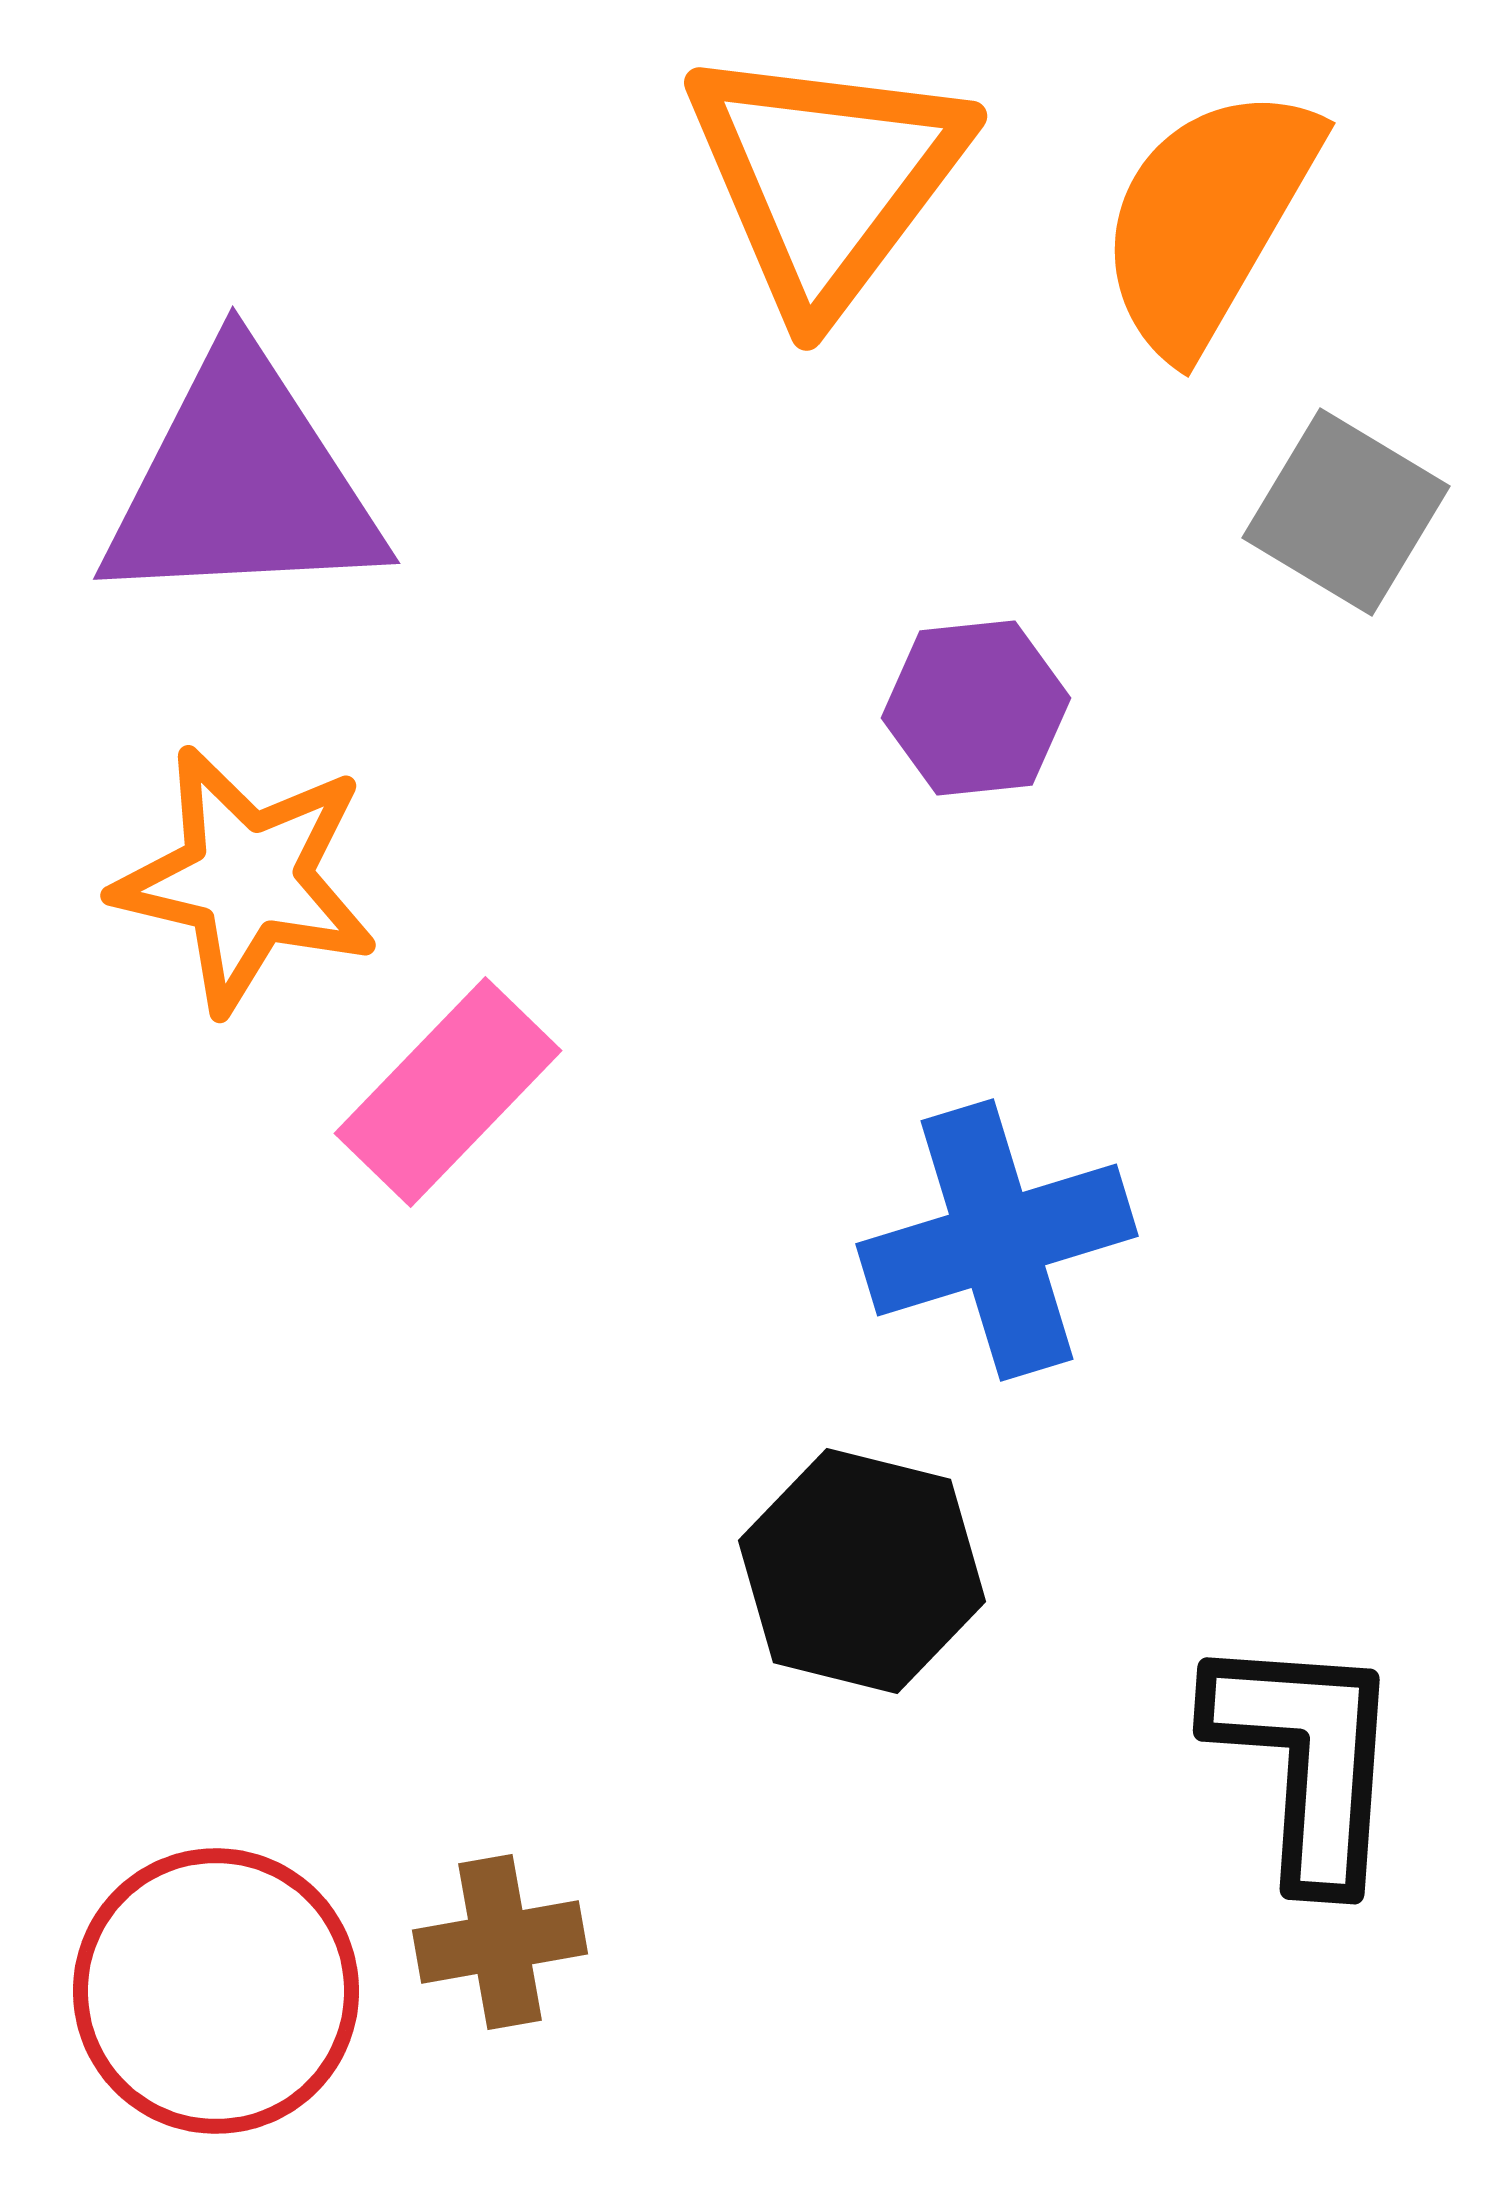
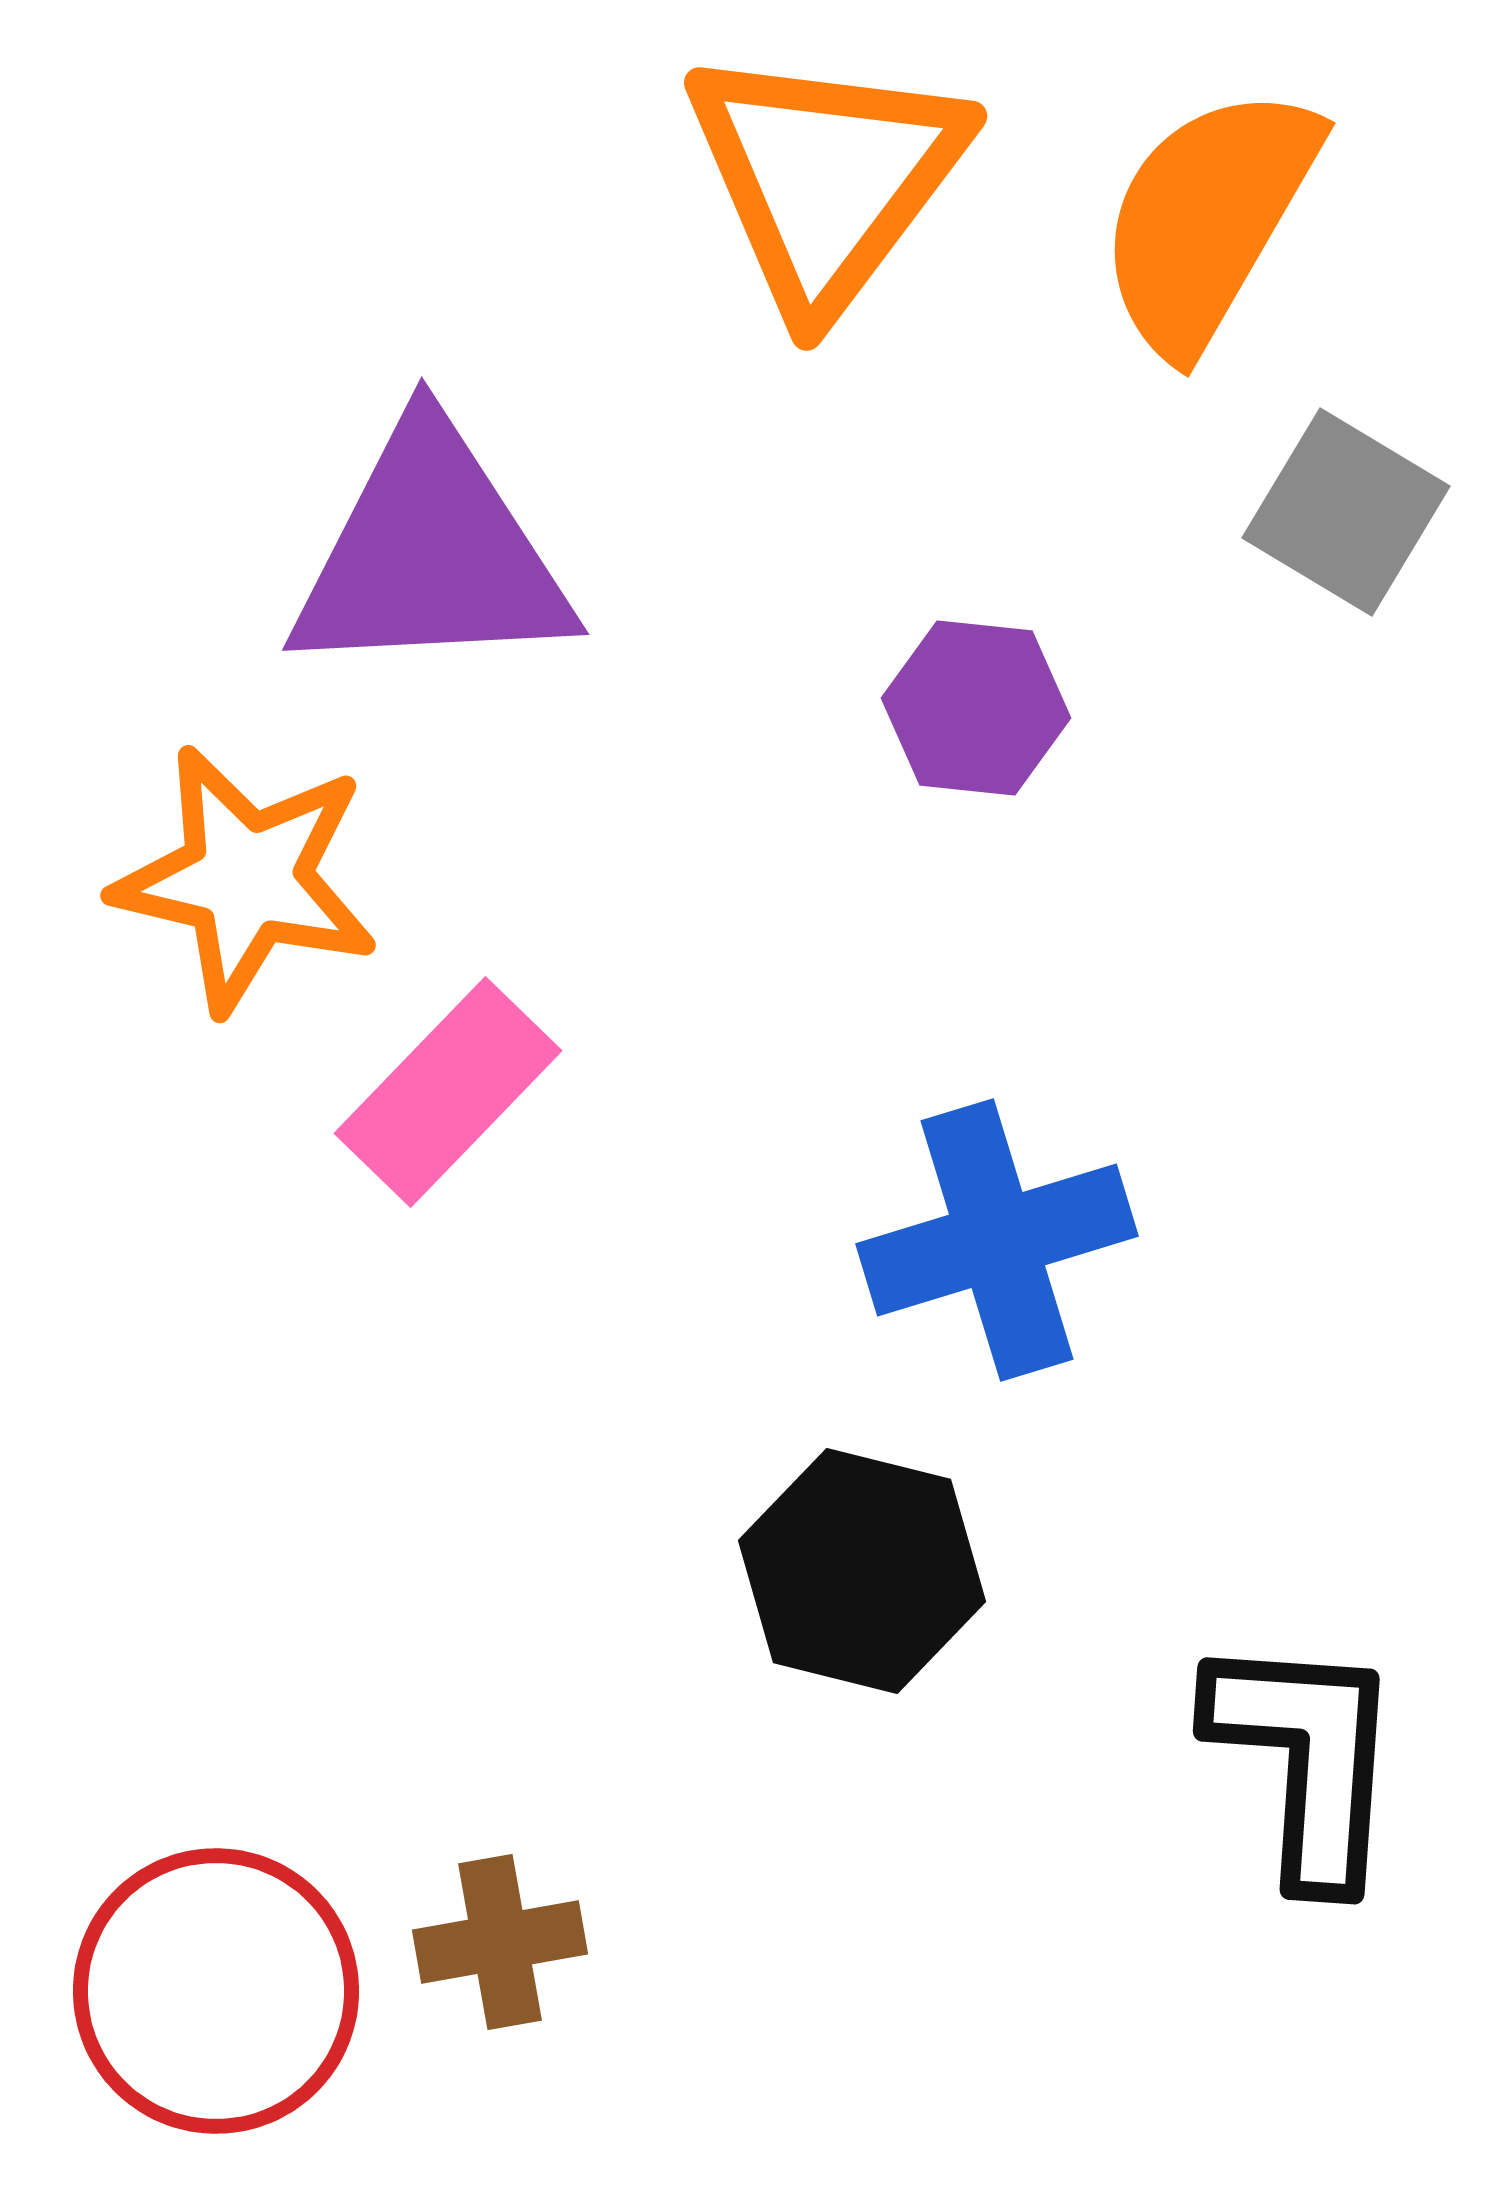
purple triangle: moved 189 px right, 71 px down
purple hexagon: rotated 12 degrees clockwise
